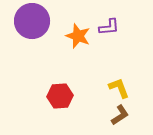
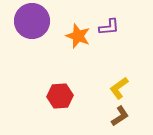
yellow L-shape: rotated 105 degrees counterclockwise
brown L-shape: moved 1 px down
